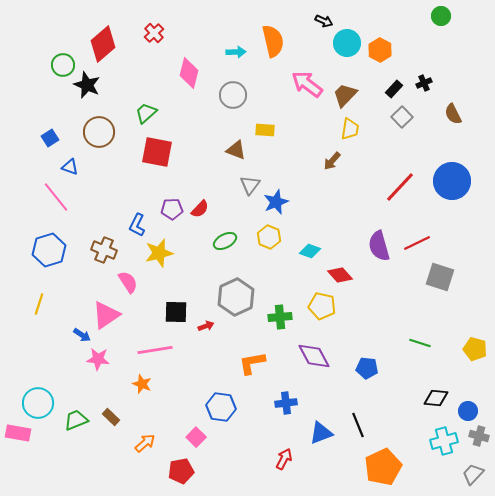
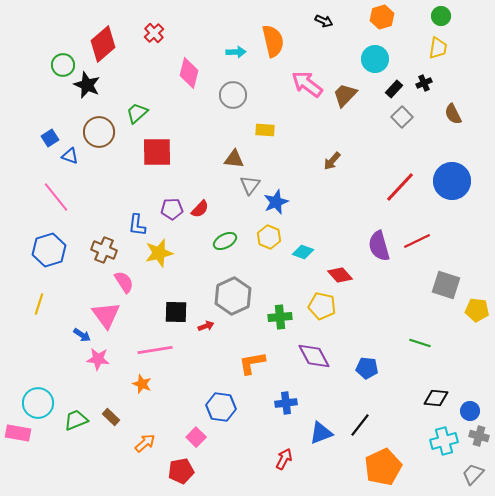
cyan circle at (347, 43): moved 28 px right, 16 px down
orange hexagon at (380, 50): moved 2 px right, 33 px up; rotated 15 degrees clockwise
green trapezoid at (146, 113): moved 9 px left
yellow trapezoid at (350, 129): moved 88 px right, 81 px up
brown triangle at (236, 150): moved 2 px left, 9 px down; rotated 15 degrees counterclockwise
red square at (157, 152): rotated 12 degrees counterclockwise
blue triangle at (70, 167): moved 11 px up
blue L-shape at (137, 225): rotated 20 degrees counterclockwise
red line at (417, 243): moved 2 px up
cyan diamond at (310, 251): moved 7 px left, 1 px down
gray square at (440, 277): moved 6 px right, 8 px down
pink semicircle at (128, 282): moved 4 px left
gray hexagon at (236, 297): moved 3 px left, 1 px up
pink triangle at (106, 315): rotated 32 degrees counterclockwise
yellow pentagon at (475, 349): moved 2 px right, 39 px up; rotated 10 degrees counterclockwise
blue circle at (468, 411): moved 2 px right
black line at (358, 425): moved 2 px right; rotated 60 degrees clockwise
